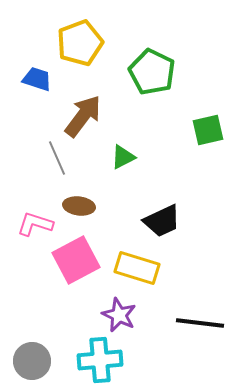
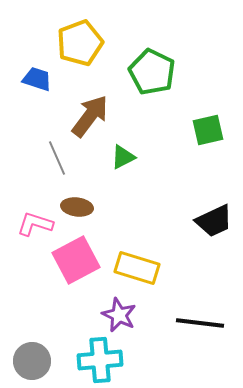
brown arrow: moved 7 px right
brown ellipse: moved 2 px left, 1 px down
black trapezoid: moved 52 px right
